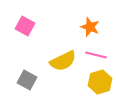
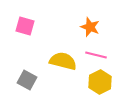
pink square: rotated 12 degrees counterclockwise
yellow semicircle: rotated 140 degrees counterclockwise
yellow hexagon: rotated 10 degrees counterclockwise
